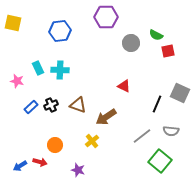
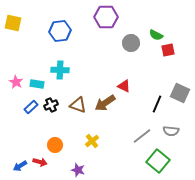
red square: moved 1 px up
cyan rectangle: moved 1 px left, 16 px down; rotated 56 degrees counterclockwise
pink star: moved 1 px left, 1 px down; rotated 16 degrees clockwise
brown arrow: moved 1 px left, 14 px up
green square: moved 2 px left
